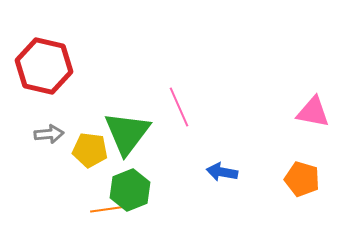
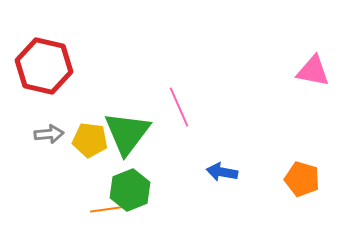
pink triangle: moved 41 px up
yellow pentagon: moved 10 px up
